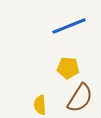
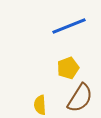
yellow pentagon: rotated 25 degrees counterclockwise
